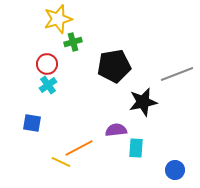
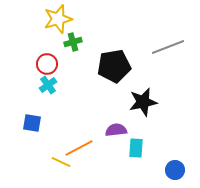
gray line: moved 9 px left, 27 px up
